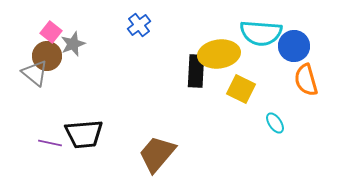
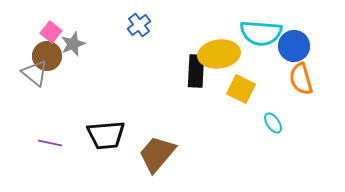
orange semicircle: moved 5 px left, 1 px up
cyan ellipse: moved 2 px left
black trapezoid: moved 22 px right, 1 px down
